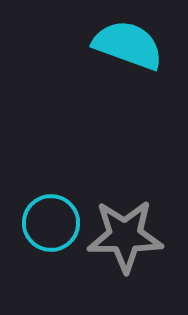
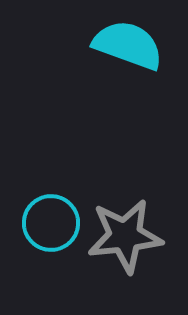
gray star: rotated 6 degrees counterclockwise
